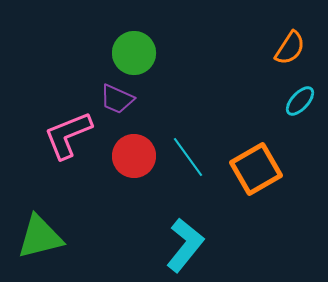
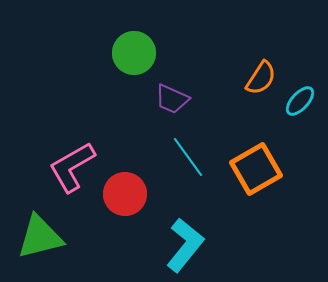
orange semicircle: moved 29 px left, 30 px down
purple trapezoid: moved 55 px right
pink L-shape: moved 4 px right, 32 px down; rotated 8 degrees counterclockwise
red circle: moved 9 px left, 38 px down
